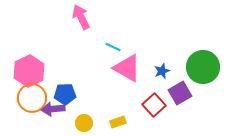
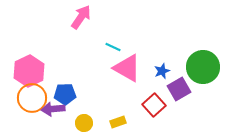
pink arrow: rotated 60 degrees clockwise
purple square: moved 1 px left, 4 px up
